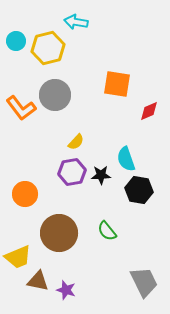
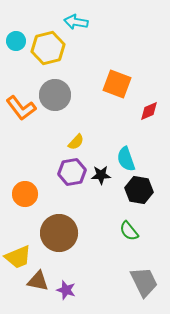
orange square: rotated 12 degrees clockwise
green semicircle: moved 22 px right
